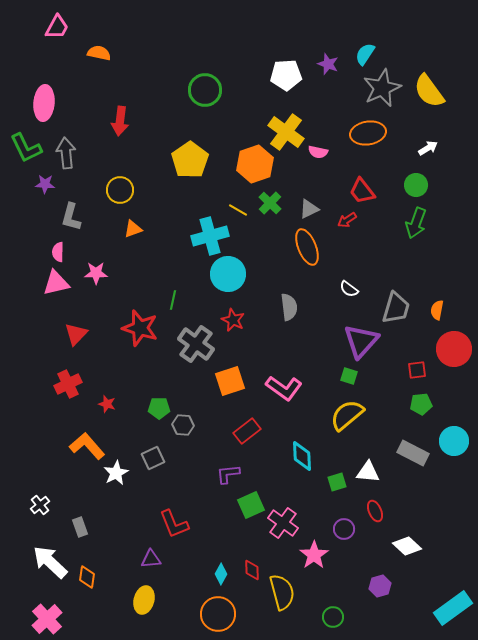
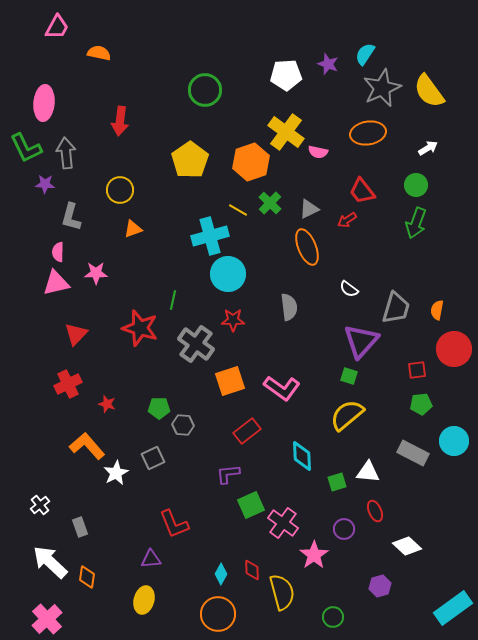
orange hexagon at (255, 164): moved 4 px left, 2 px up
red star at (233, 320): rotated 25 degrees counterclockwise
pink L-shape at (284, 388): moved 2 px left
